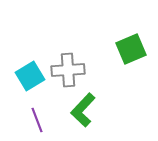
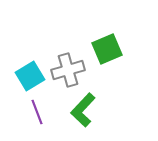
green square: moved 24 px left
gray cross: rotated 12 degrees counterclockwise
purple line: moved 8 px up
